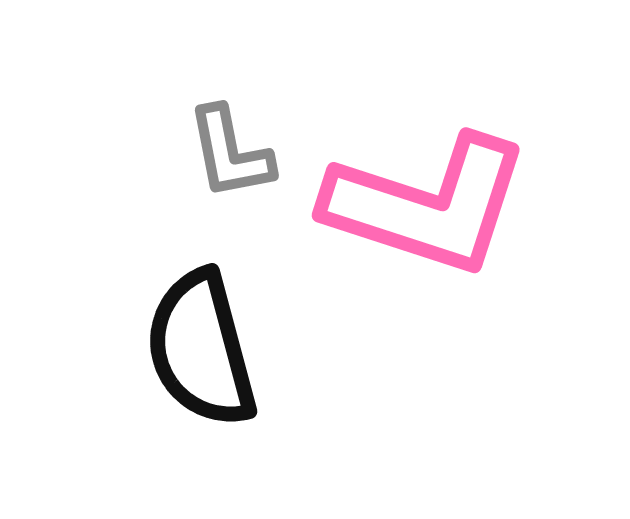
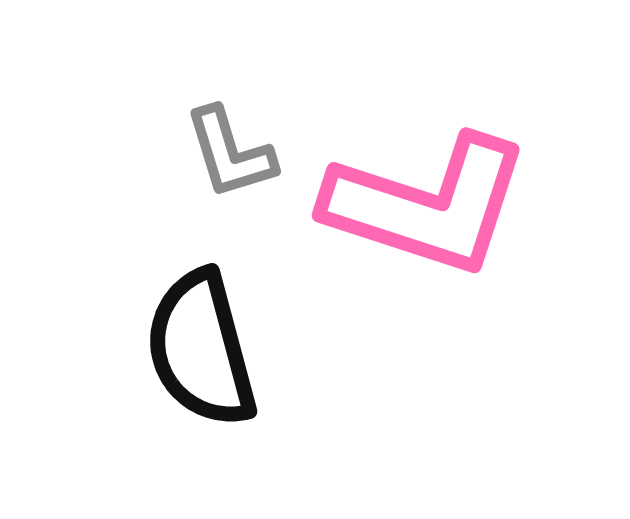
gray L-shape: rotated 6 degrees counterclockwise
